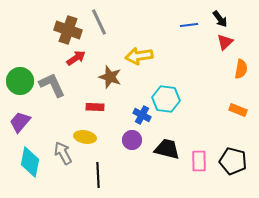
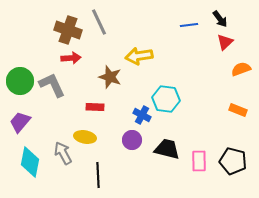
red arrow: moved 5 px left; rotated 30 degrees clockwise
orange semicircle: rotated 120 degrees counterclockwise
